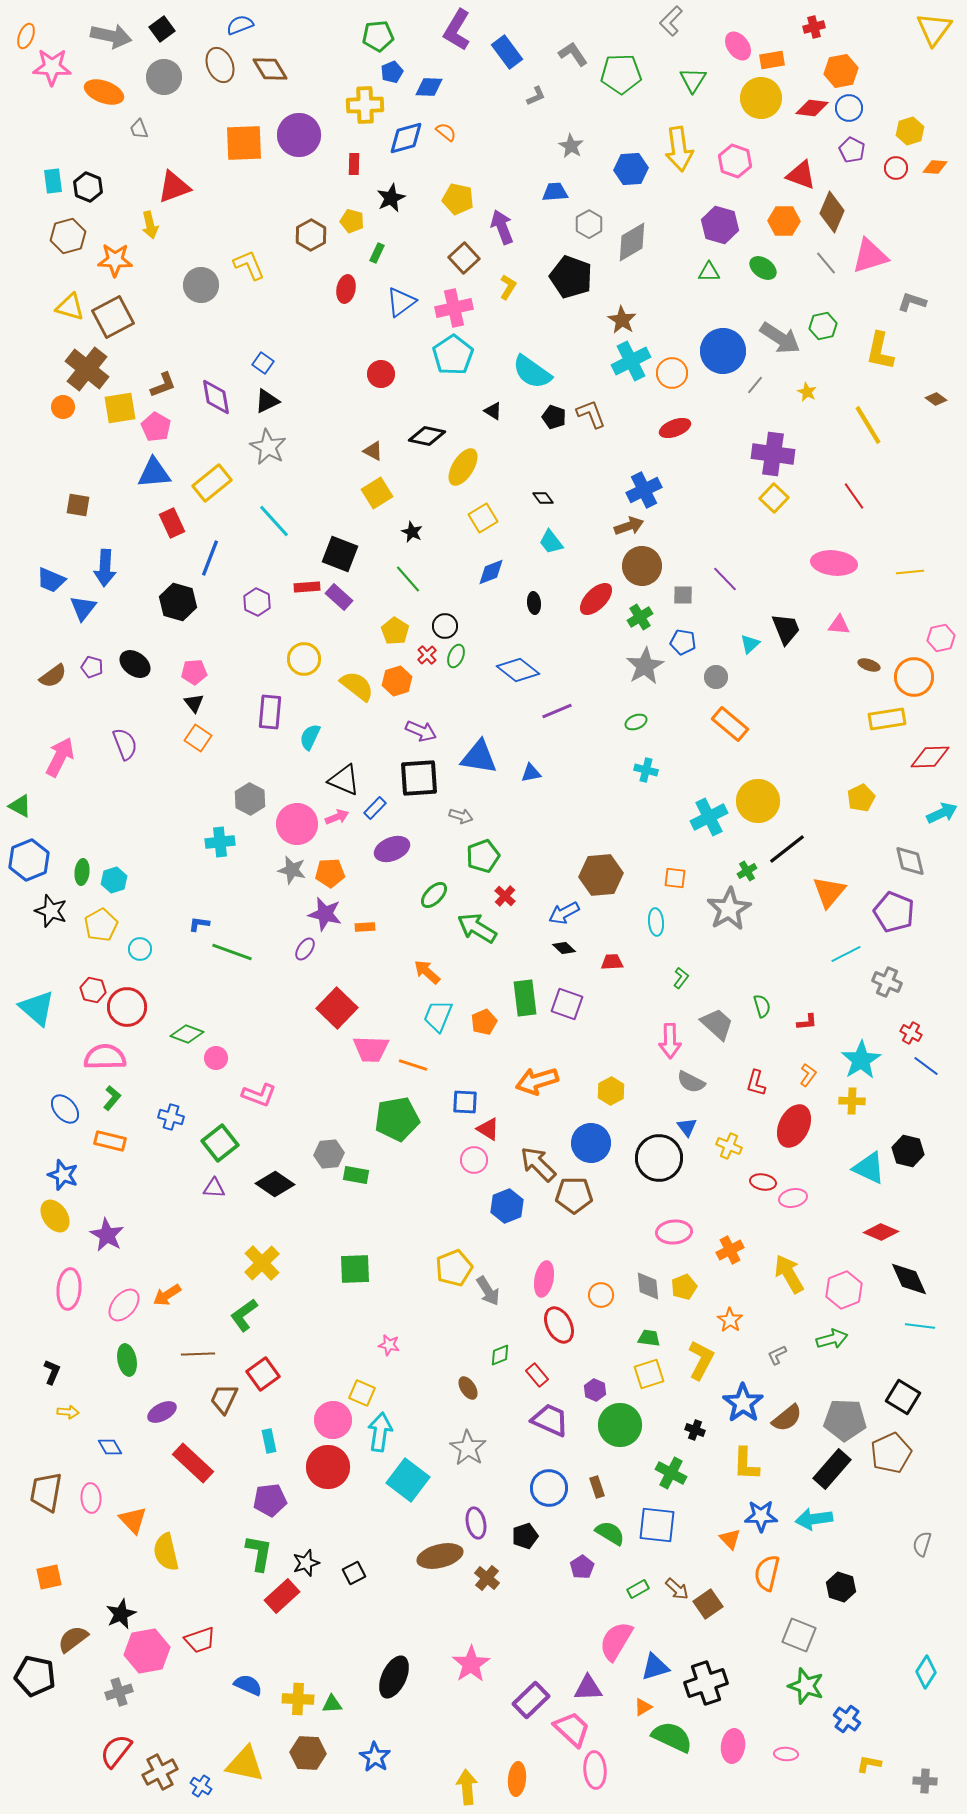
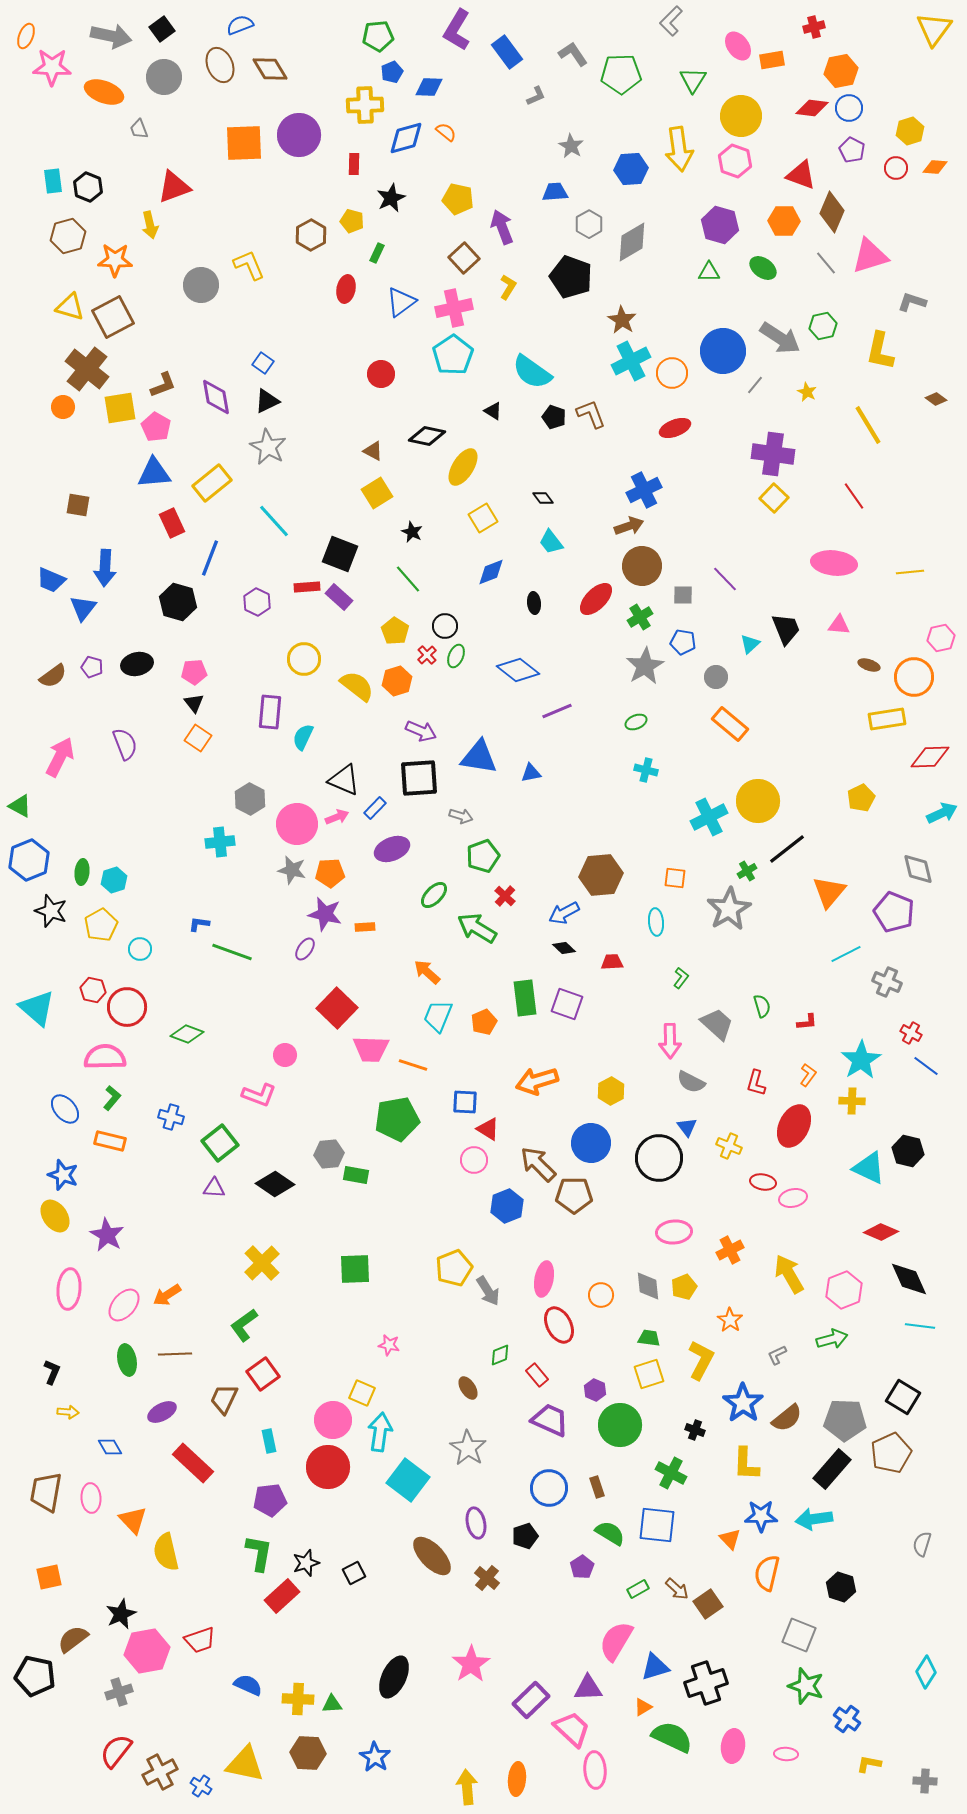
yellow circle at (761, 98): moved 20 px left, 18 px down
black ellipse at (135, 664): moved 2 px right; rotated 48 degrees counterclockwise
cyan semicircle at (310, 737): moved 7 px left
gray diamond at (910, 861): moved 8 px right, 8 px down
pink circle at (216, 1058): moved 69 px right, 3 px up
green L-shape at (244, 1315): moved 10 px down
brown line at (198, 1354): moved 23 px left
brown ellipse at (440, 1556): moved 8 px left; rotated 60 degrees clockwise
